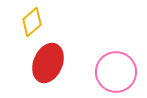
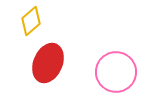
yellow diamond: moved 1 px left, 1 px up
